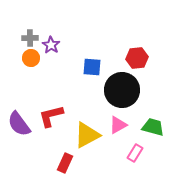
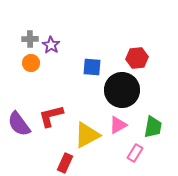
gray cross: moved 1 px down
orange circle: moved 5 px down
green trapezoid: rotated 85 degrees clockwise
